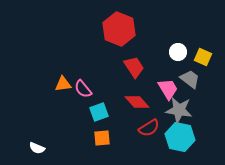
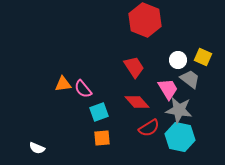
red hexagon: moved 26 px right, 9 px up
white circle: moved 8 px down
